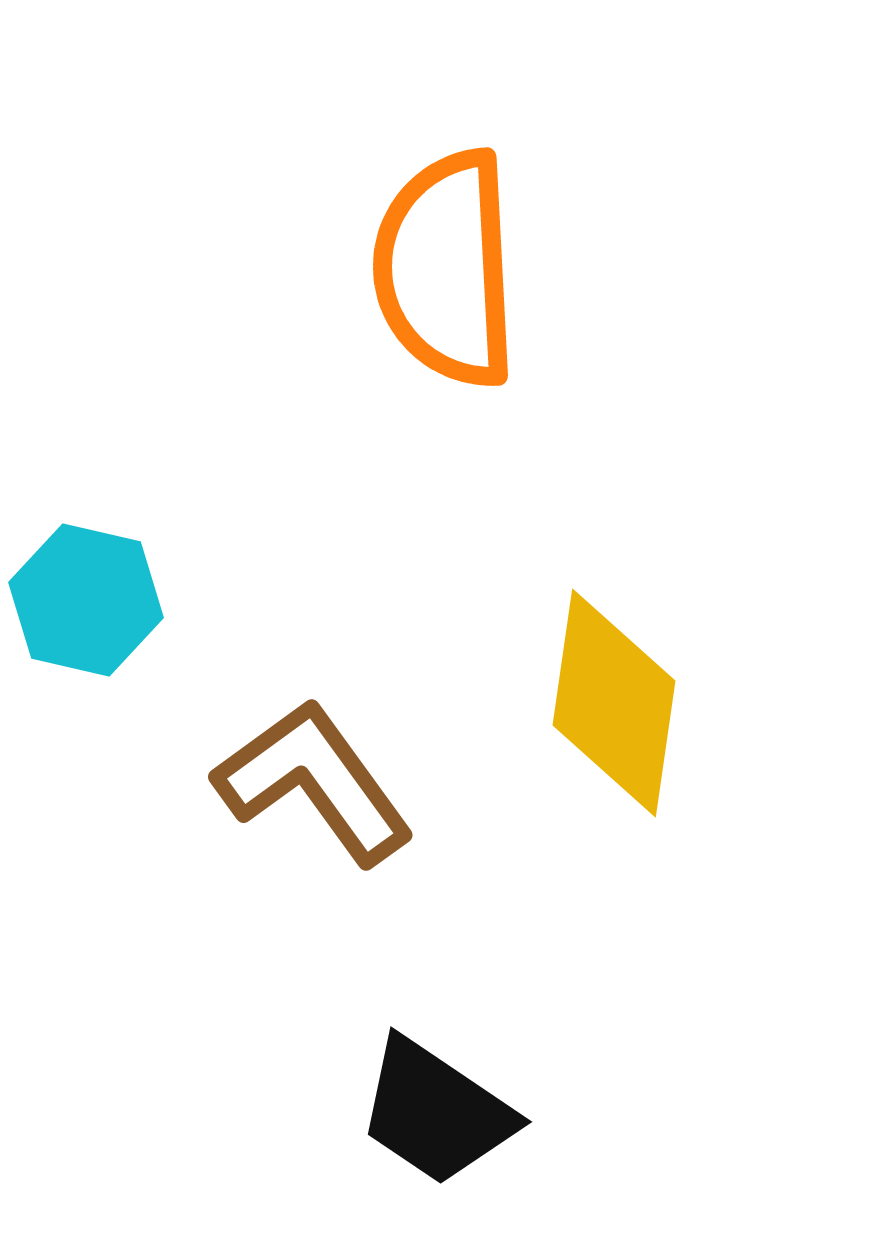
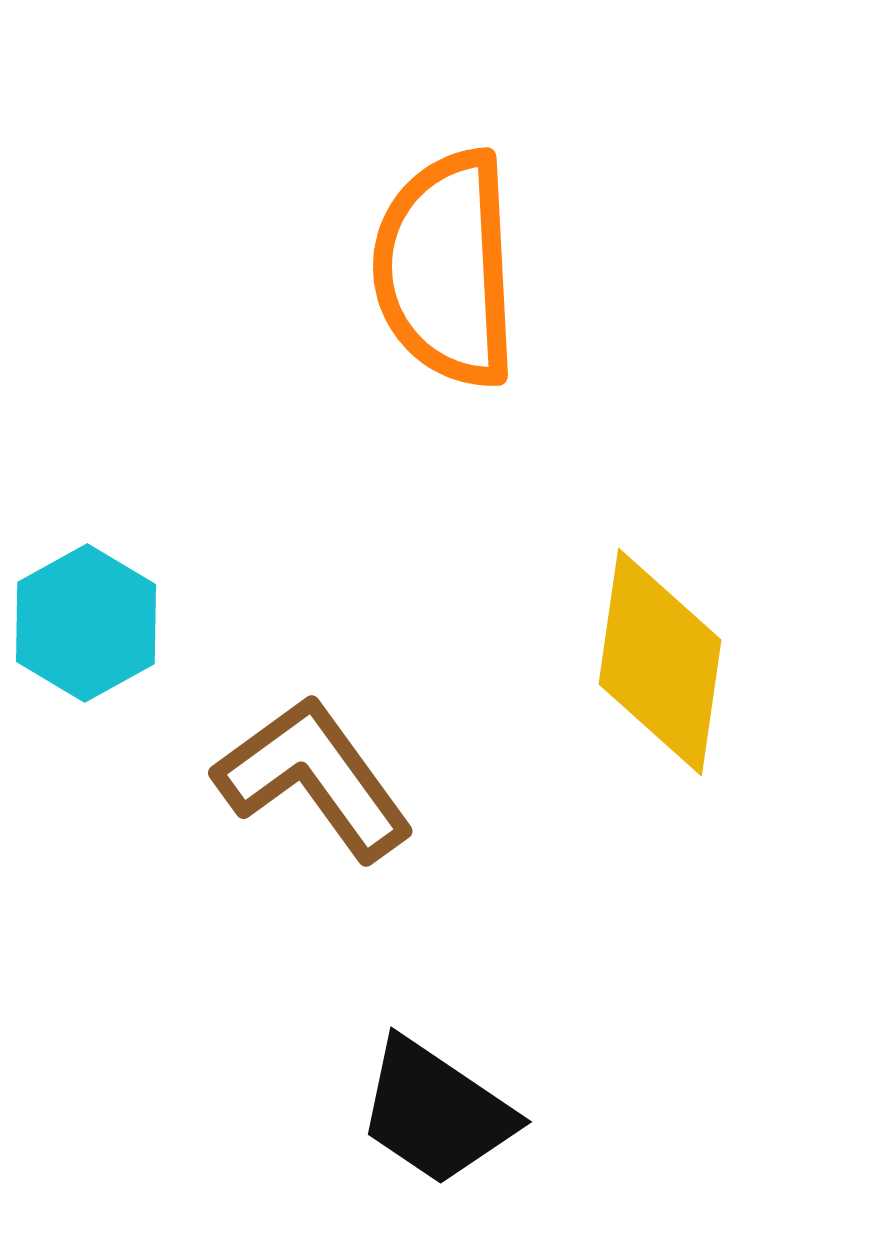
cyan hexagon: moved 23 px down; rotated 18 degrees clockwise
yellow diamond: moved 46 px right, 41 px up
brown L-shape: moved 4 px up
